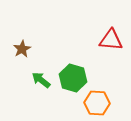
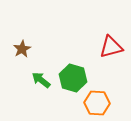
red triangle: moved 7 px down; rotated 20 degrees counterclockwise
